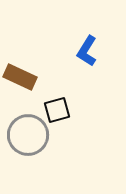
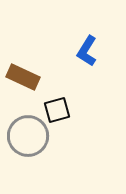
brown rectangle: moved 3 px right
gray circle: moved 1 px down
